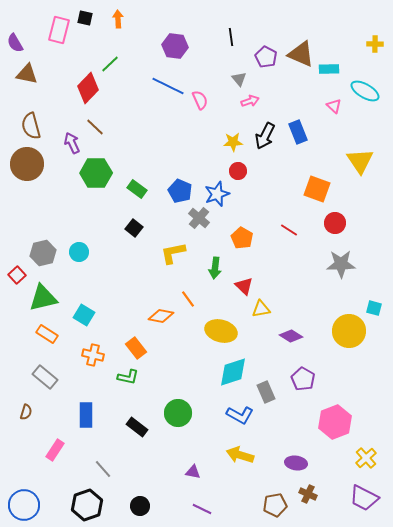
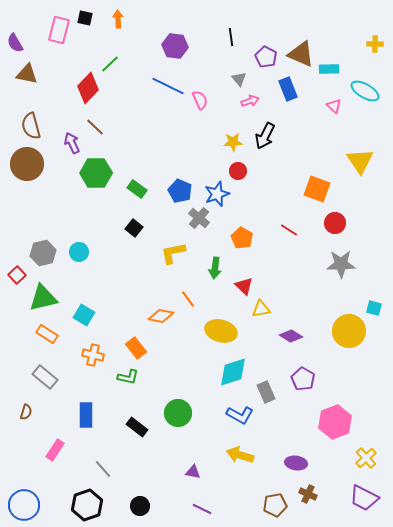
blue rectangle at (298, 132): moved 10 px left, 43 px up
